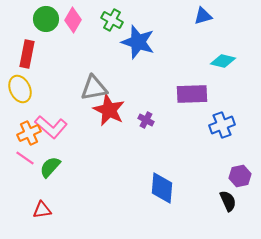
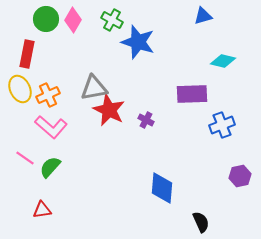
orange cross: moved 19 px right, 38 px up
black semicircle: moved 27 px left, 21 px down
